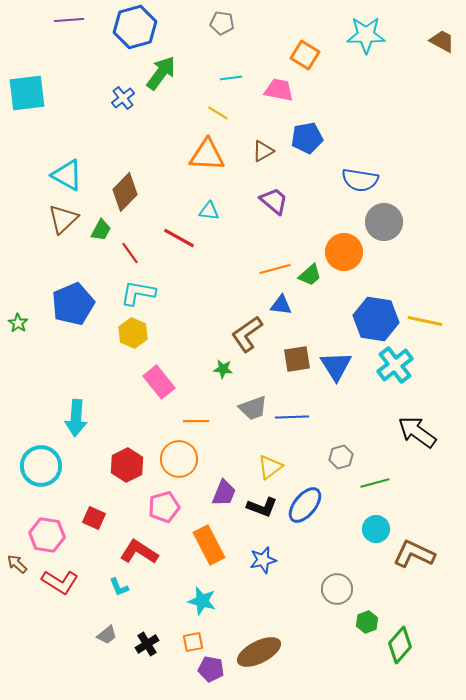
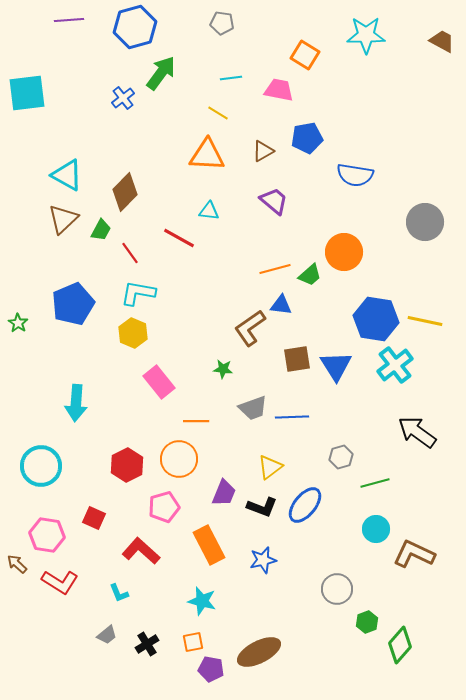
blue semicircle at (360, 180): moved 5 px left, 5 px up
gray circle at (384, 222): moved 41 px right
brown L-shape at (247, 334): moved 3 px right, 6 px up
cyan arrow at (76, 418): moved 15 px up
red L-shape at (139, 552): moved 2 px right, 1 px up; rotated 9 degrees clockwise
cyan L-shape at (119, 587): moved 6 px down
